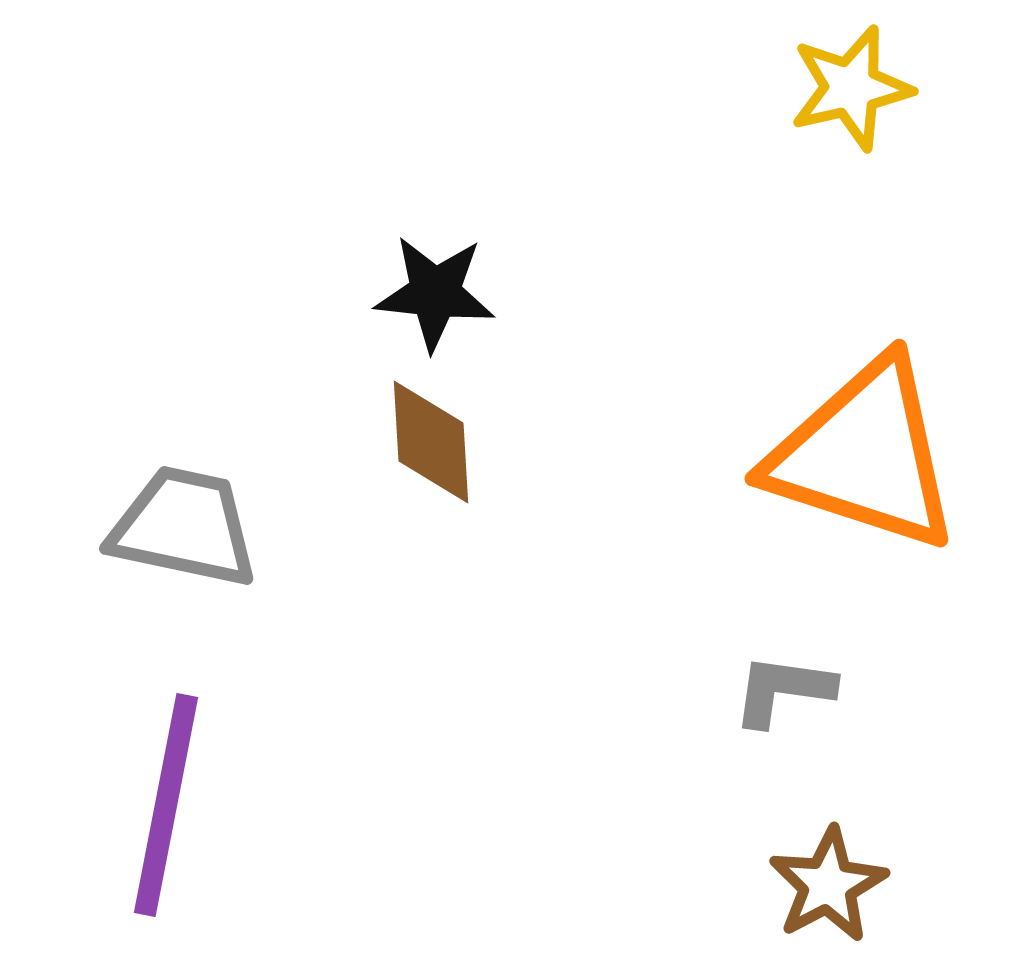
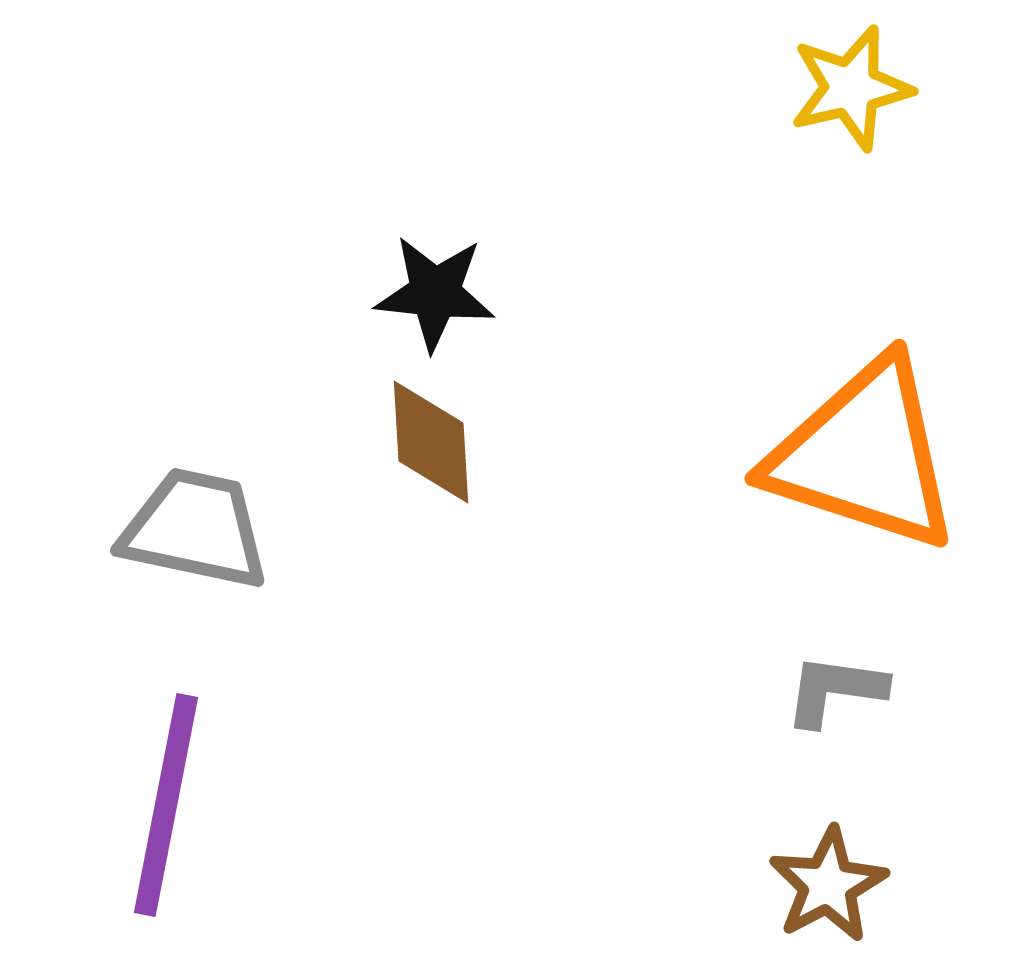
gray trapezoid: moved 11 px right, 2 px down
gray L-shape: moved 52 px right
